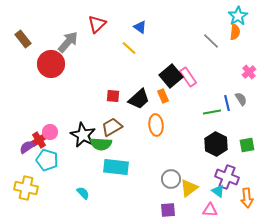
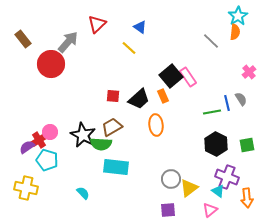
pink triangle: rotated 42 degrees counterclockwise
